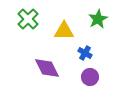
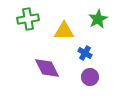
green cross: rotated 35 degrees clockwise
